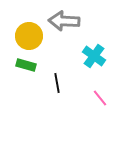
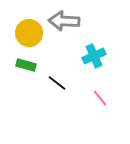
yellow circle: moved 3 px up
cyan cross: rotated 30 degrees clockwise
black line: rotated 42 degrees counterclockwise
